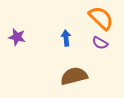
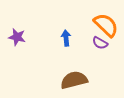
orange semicircle: moved 5 px right, 7 px down
brown semicircle: moved 4 px down
